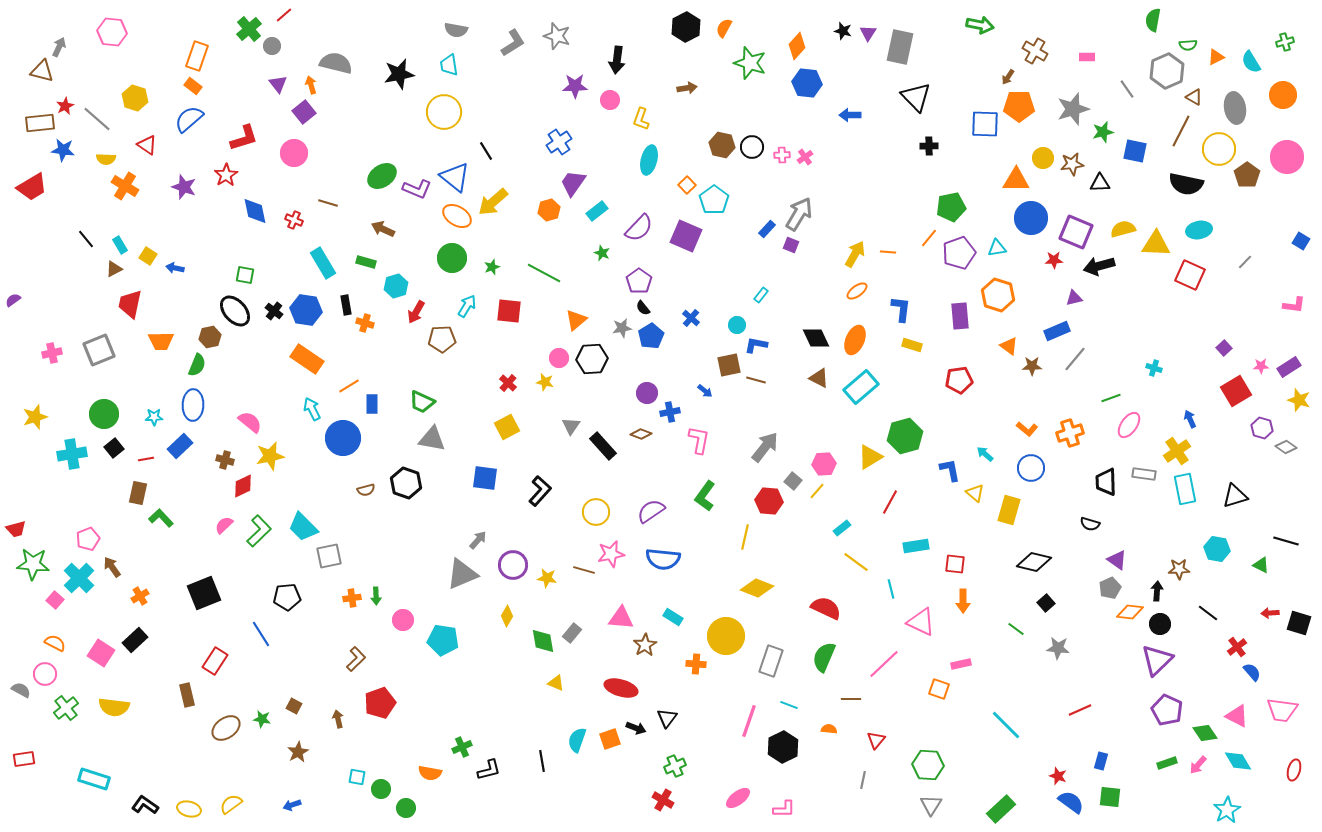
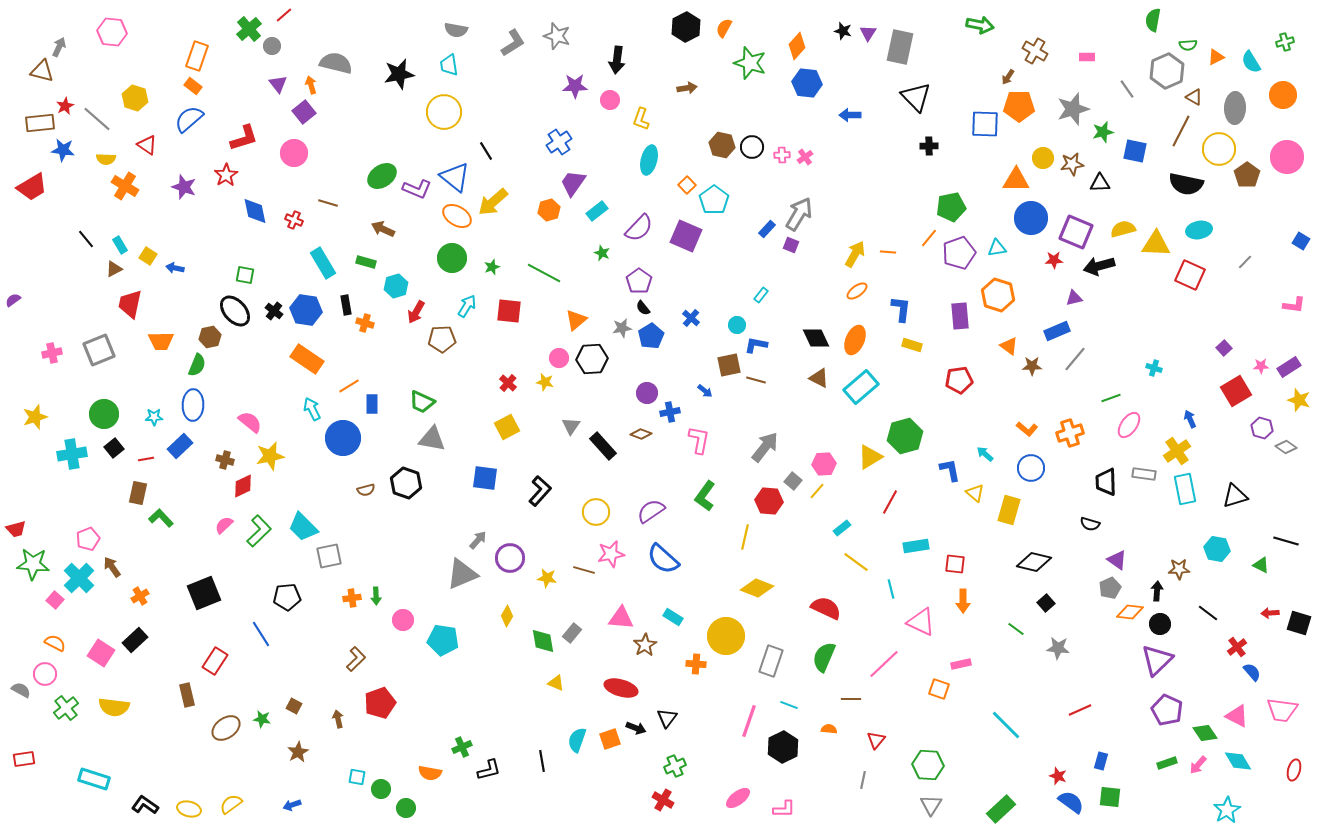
gray ellipse at (1235, 108): rotated 12 degrees clockwise
blue semicircle at (663, 559): rotated 36 degrees clockwise
purple circle at (513, 565): moved 3 px left, 7 px up
